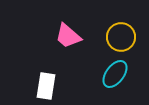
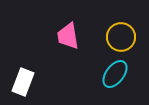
pink trapezoid: rotated 40 degrees clockwise
white rectangle: moved 23 px left, 4 px up; rotated 12 degrees clockwise
